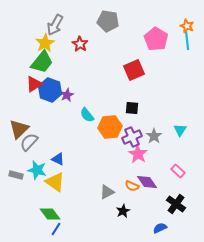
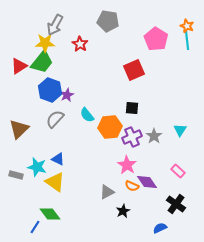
yellow star: rotated 30 degrees clockwise
red triangle: moved 15 px left, 18 px up
gray semicircle: moved 26 px right, 23 px up
pink star: moved 11 px left, 11 px down
cyan star: moved 3 px up
blue line: moved 21 px left, 2 px up
